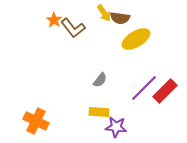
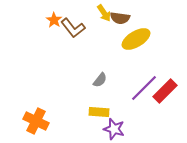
purple star: moved 2 px left, 2 px down; rotated 10 degrees clockwise
